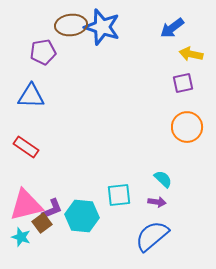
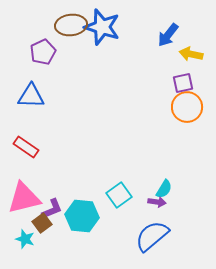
blue arrow: moved 4 px left, 7 px down; rotated 15 degrees counterclockwise
purple pentagon: rotated 15 degrees counterclockwise
orange circle: moved 20 px up
cyan semicircle: moved 1 px right, 10 px down; rotated 78 degrees clockwise
cyan square: rotated 30 degrees counterclockwise
pink triangle: moved 2 px left, 7 px up
cyan star: moved 4 px right, 2 px down
